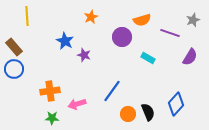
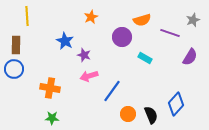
brown rectangle: moved 2 px right, 2 px up; rotated 42 degrees clockwise
cyan rectangle: moved 3 px left
orange cross: moved 3 px up; rotated 18 degrees clockwise
pink arrow: moved 12 px right, 28 px up
black semicircle: moved 3 px right, 3 px down
